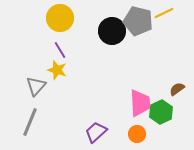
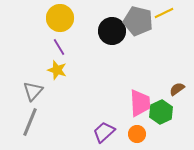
purple line: moved 1 px left, 3 px up
gray triangle: moved 3 px left, 5 px down
purple trapezoid: moved 8 px right
